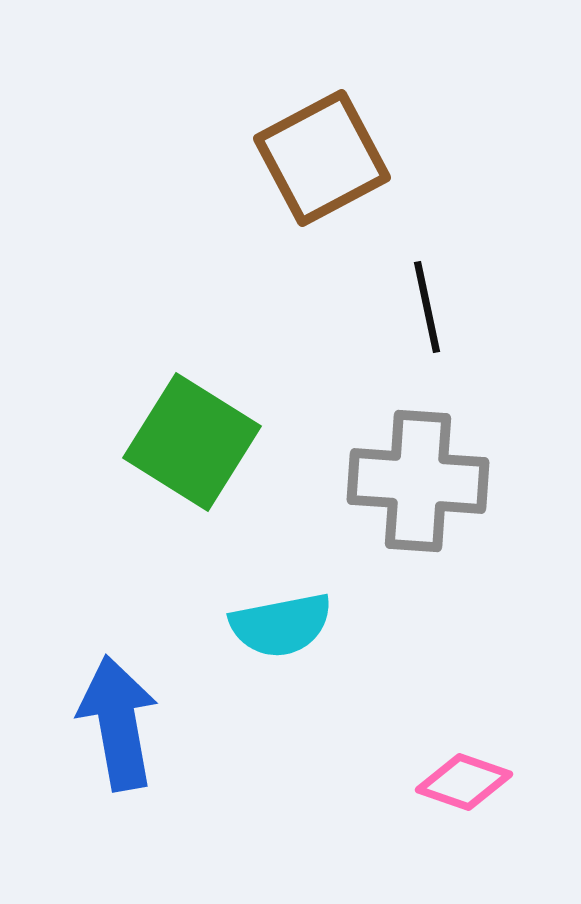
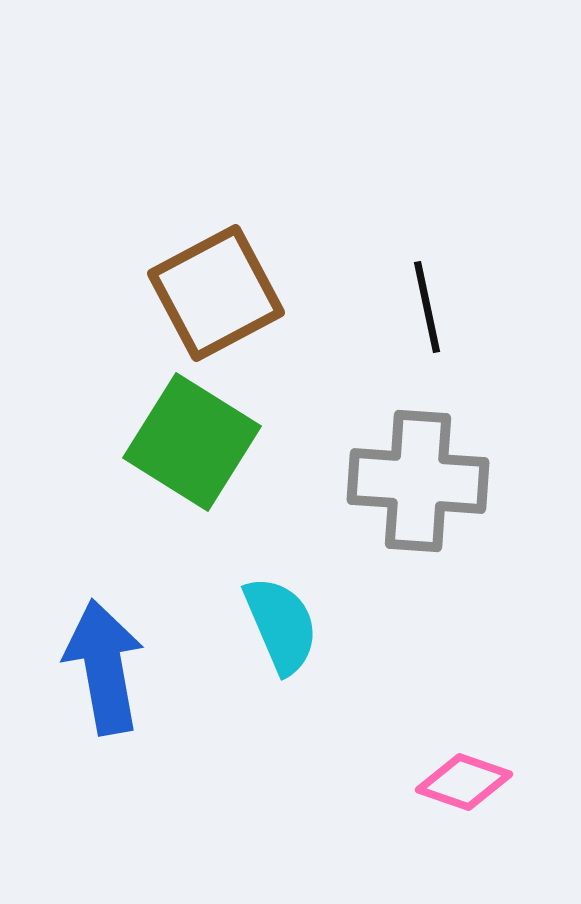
brown square: moved 106 px left, 135 px down
cyan semicircle: rotated 102 degrees counterclockwise
blue arrow: moved 14 px left, 56 px up
